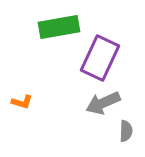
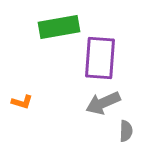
purple rectangle: rotated 21 degrees counterclockwise
